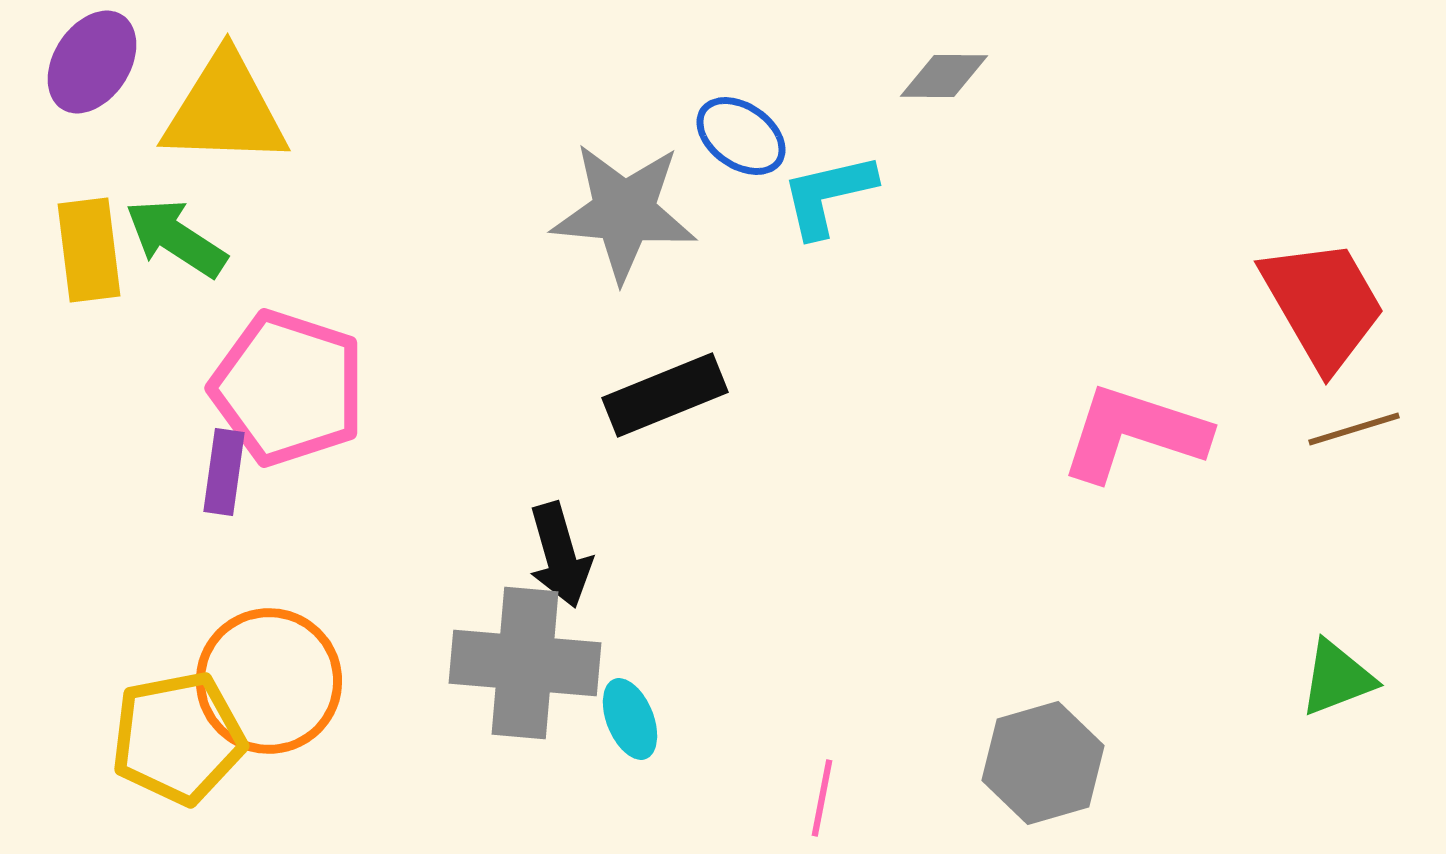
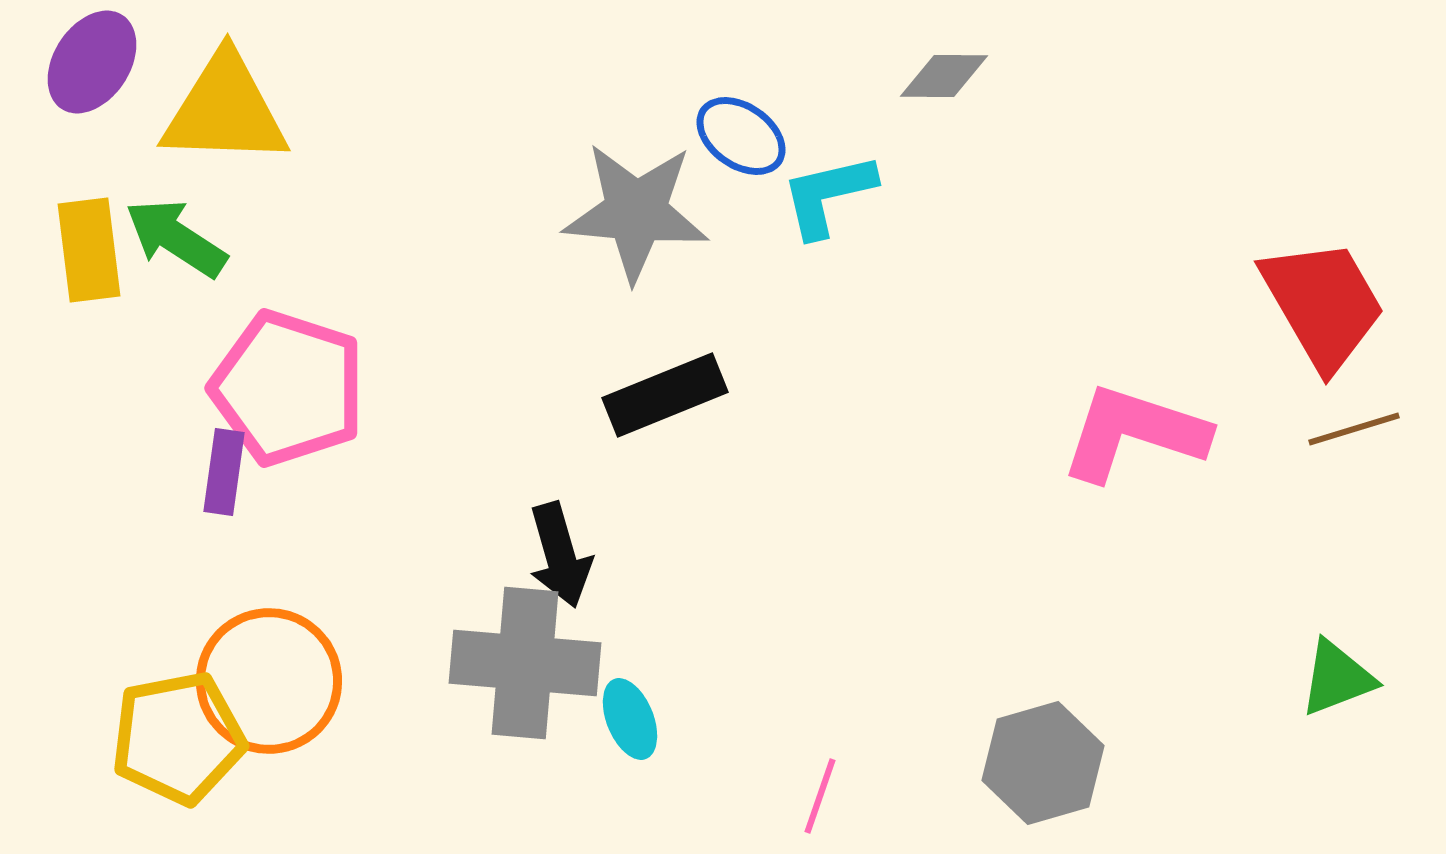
gray star: moved 12 px right
pink line: moved 2 px left, 2 px up; rotated 8 degrees clockwise
